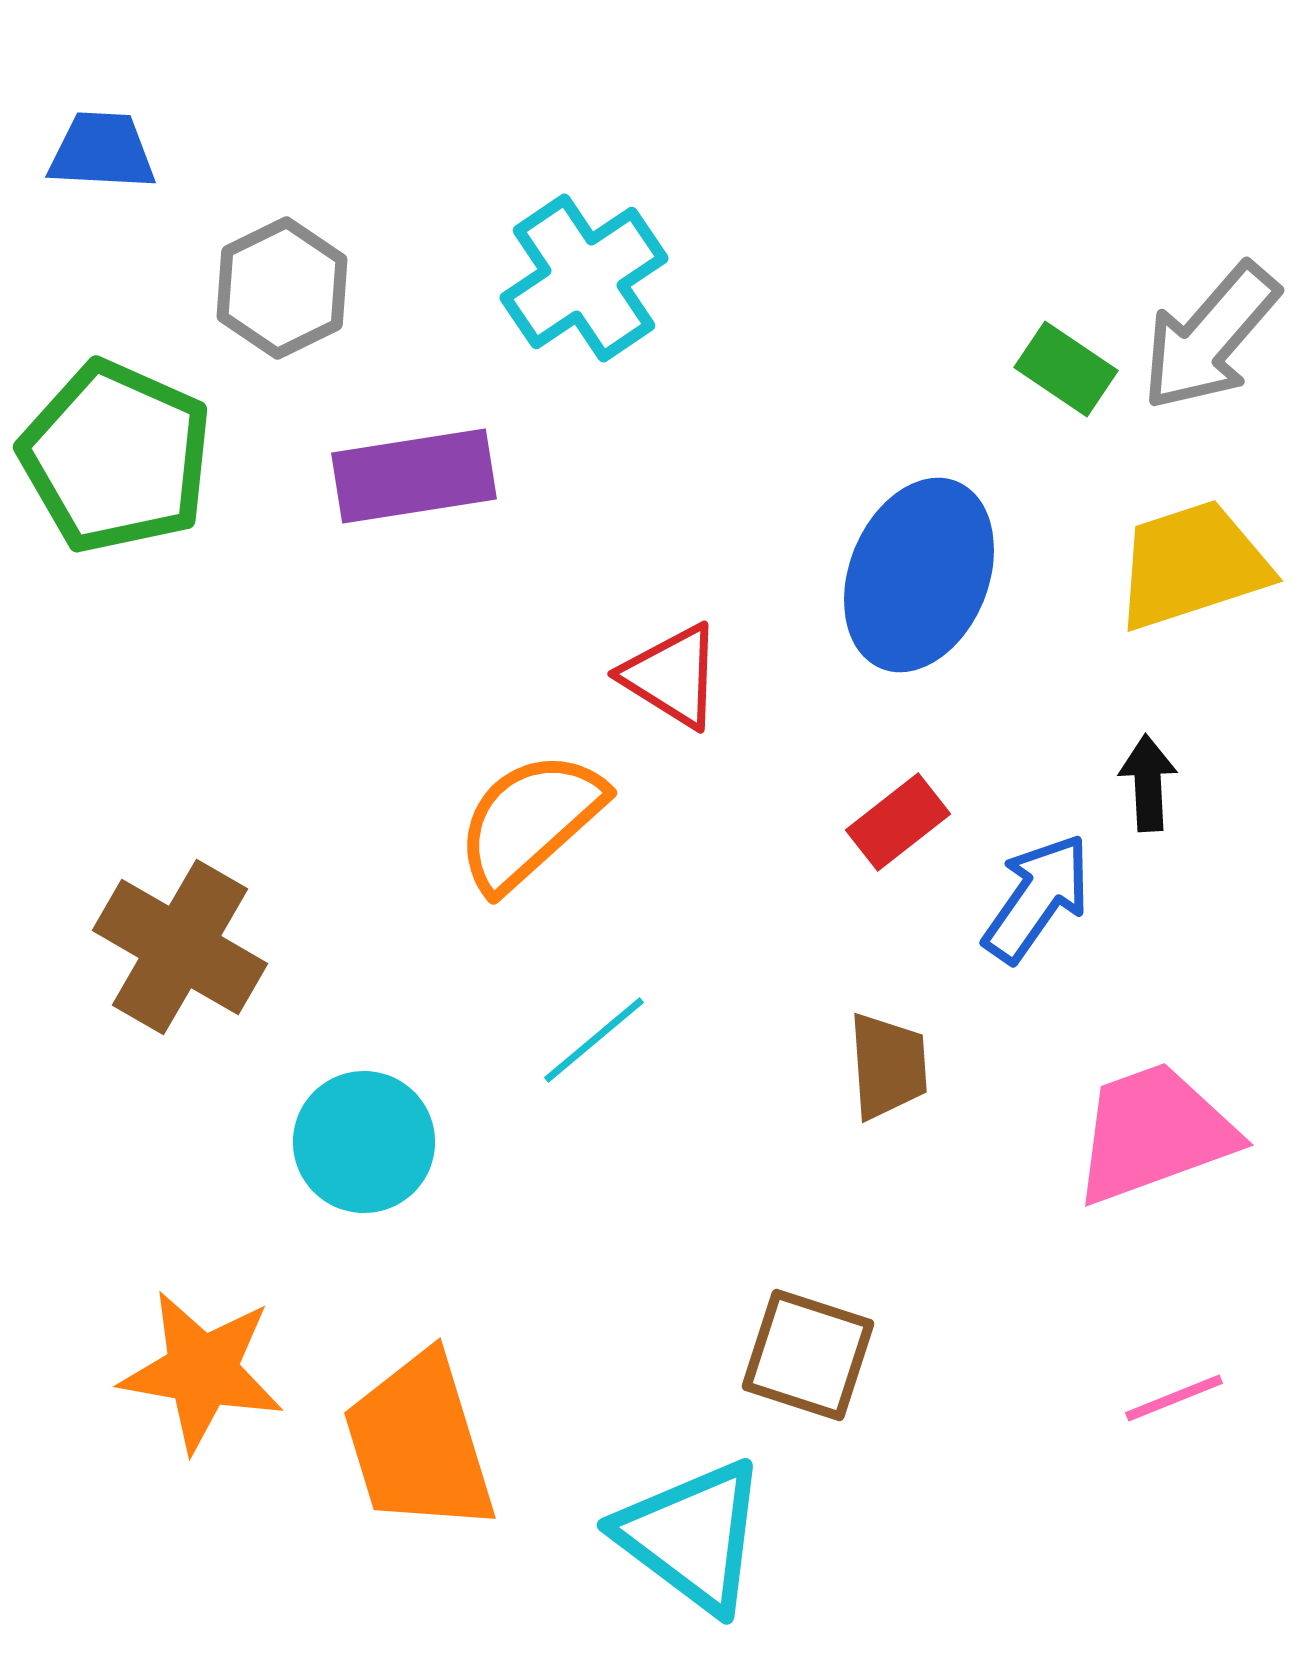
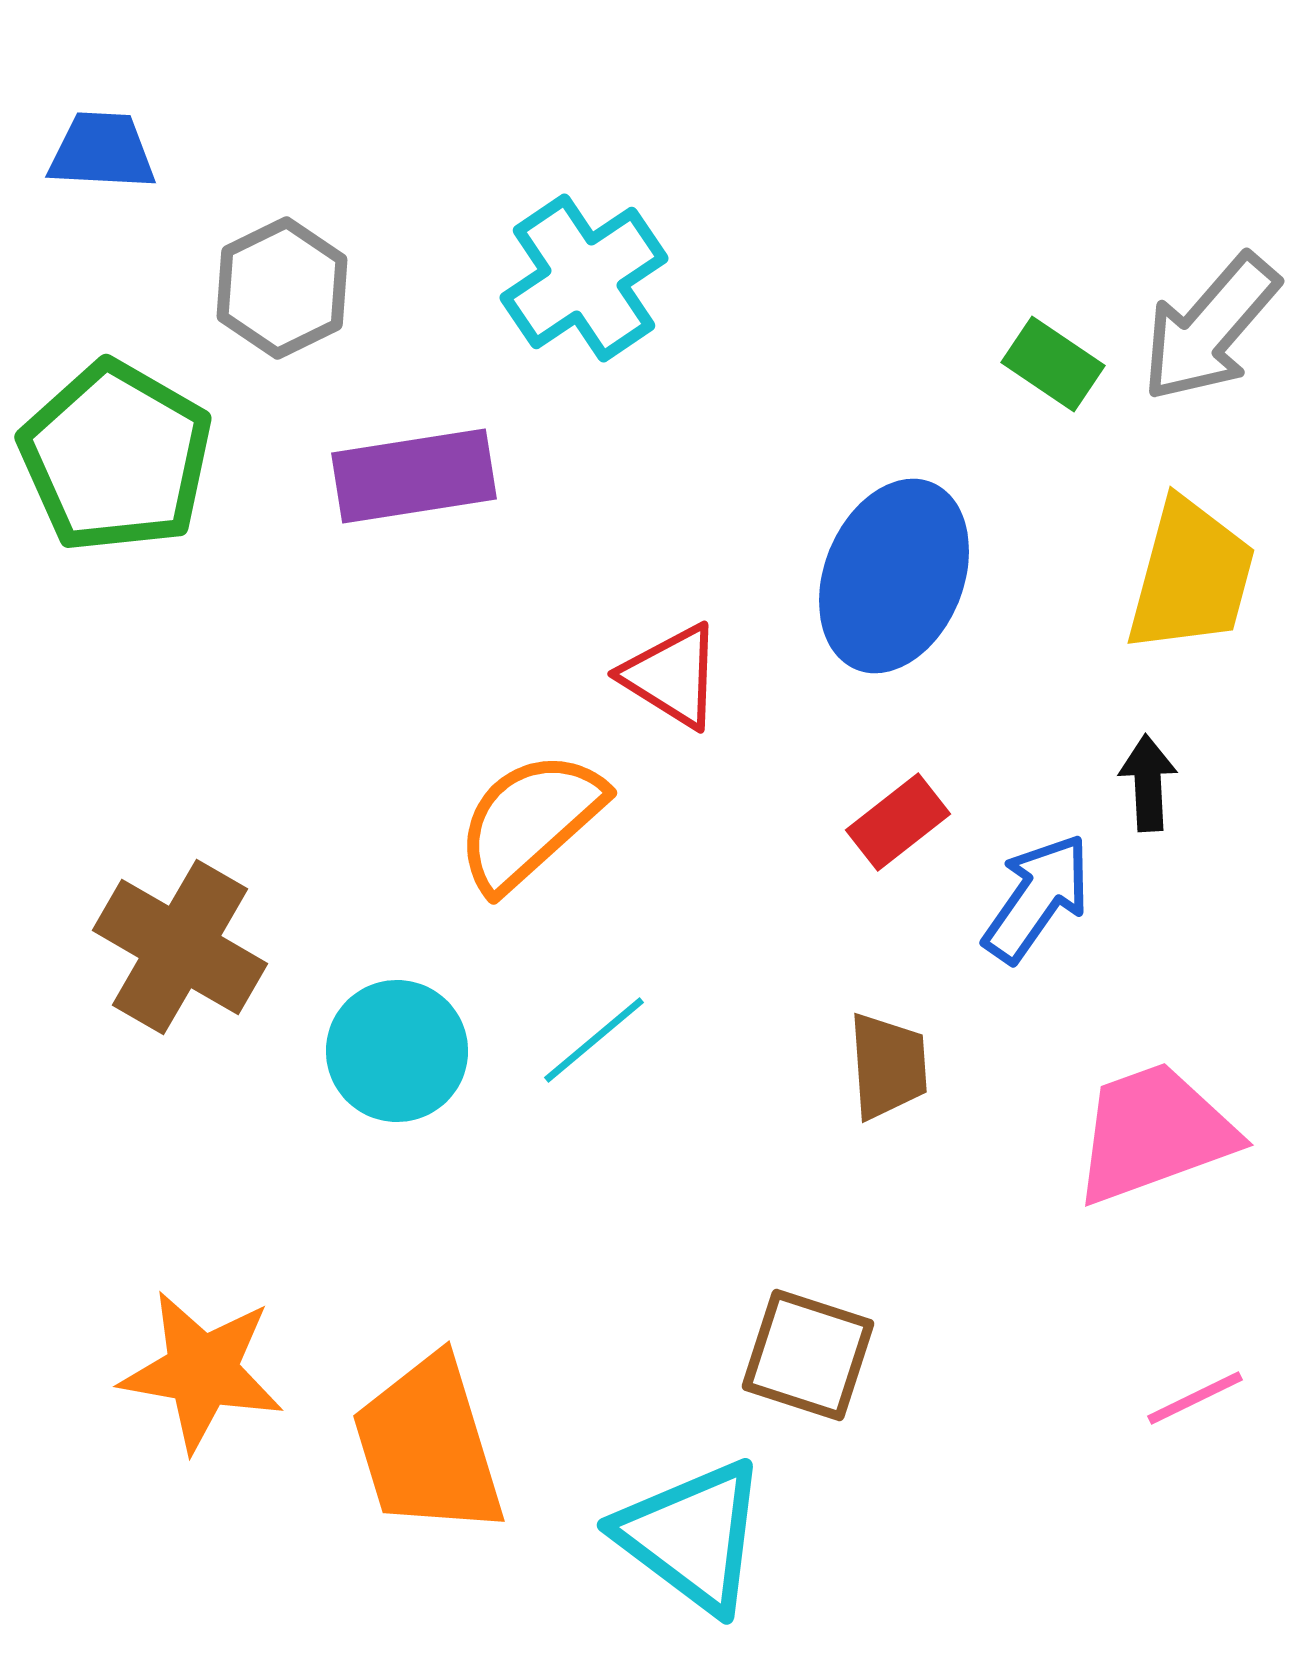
gray arrow: moved 9 px up
green rectangle: moved 13 px left, 5 px up
green pentagon: rotated 6 degrees clockwise
yellow trapezoid: moved 1 px left, 11 px down; rotated 123 degrees clockwise
blue ellipse: moved 25 px left, 1 px down
cyan circle: moved 33 px right, 91 px up
pink line: moved 21 px right; rotated 4 degrees counterclockwise
orange trapezoid: moved 9 px right, 3 px down
